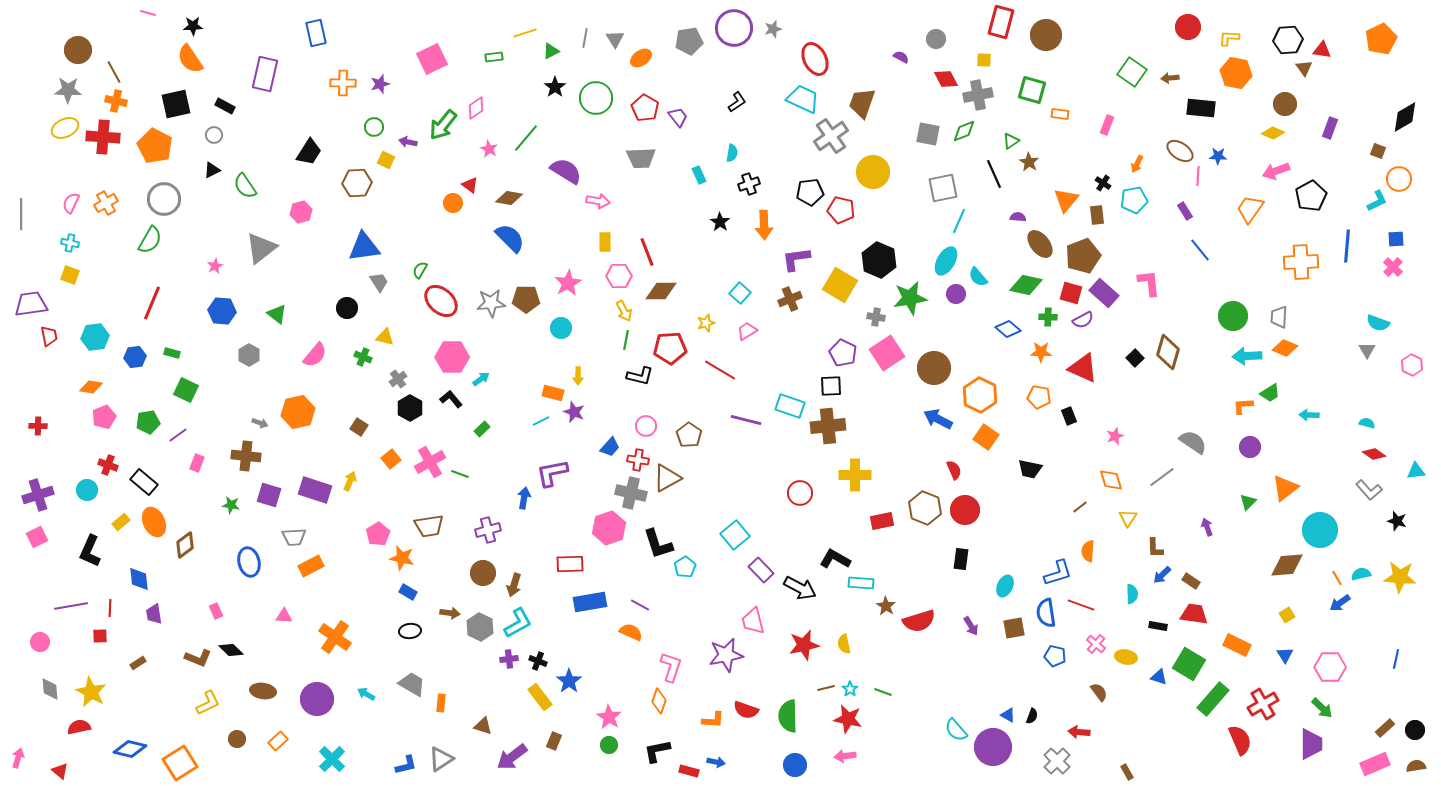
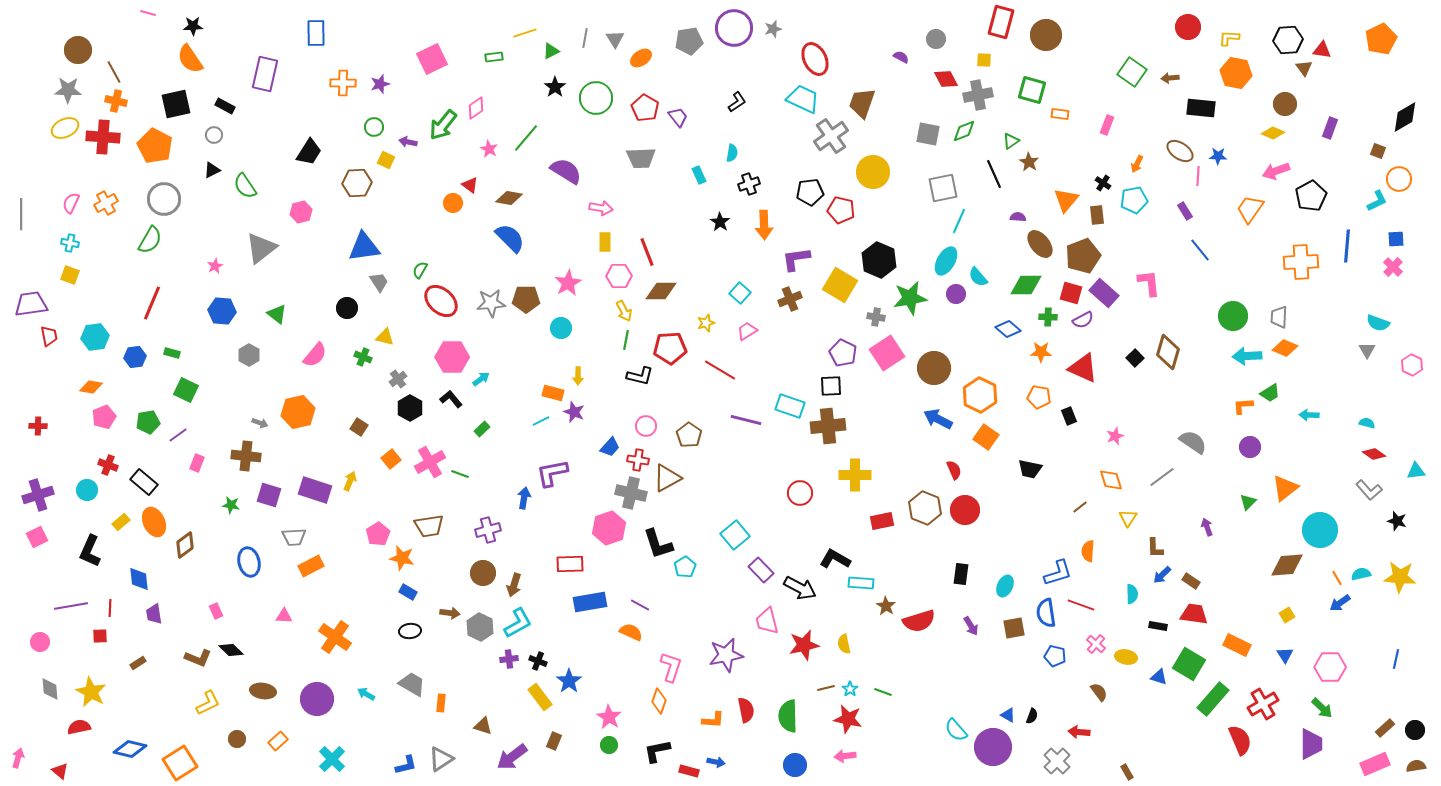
blue rectangle at (316, 33): rotated 12 degrees clockwise
pink arrow at (598, 201): moved 3 px right, 7 px down
green diamond at (1026, 285): rotated 12 degrees counterclockwise
black rectangle at (961, 559): moved 15 px down
pink trapezoid at (753, 621): moved 14 px right
red semicircle at (746, 710): rotated 120 degrees counterclockwise
